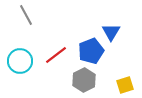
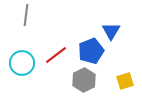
gray line: rotated 35 degrees clockwise
blue triangle: moved 1 px up
cyan circle: moved 2 px right, 2 px down
yellow square: moved 4 px up
